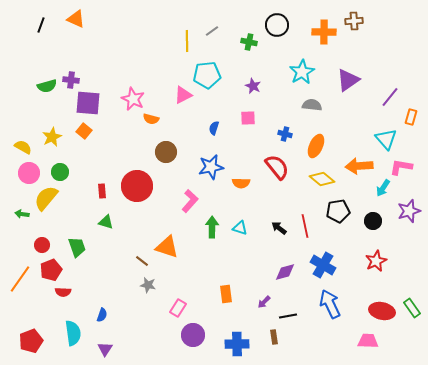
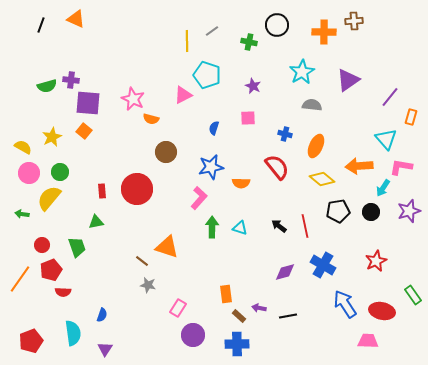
cyan pentagon at (207, 75): rotated 24 degrees clockwise
red circle at (137, 186): moved 3 px down
yellow semicircle at (46, 198): moved 3 px right
pink L-shape at (190, 201): moved 9 px right, 3 px up
black circle at (373, 221): moved 2 px left, 9 px up
green triangle at (106, 222): moved 10 px left; rotated 28 degrees counterclockwise
black arrow at (279, 228): moved 2 px up
purple arrow at (264, 302): moved 5 px left, 6 px down; rotated 56 degrees clockwise
blue arrow at (330, 304): moved 15 px right; rotated 8 degrees counterclockwise
green rectangle at (412, 308): moved 1 px right, 13 px up
brown rectangle at (274, 337): moved 35 px left, 21 px up; rotated 40 degrees counterclockwise
